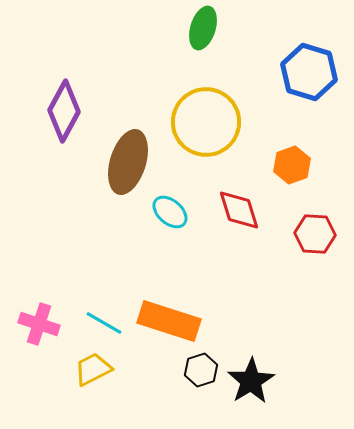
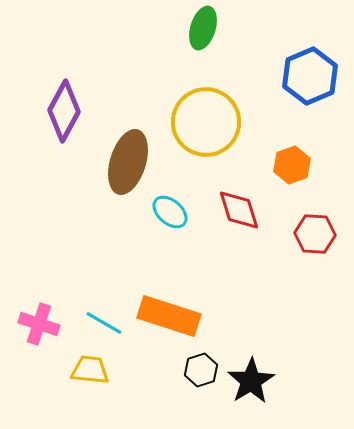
blue hexagon: moved 1 px right, 4 px down; rotated 20 degrees clockwise
orange rectangle: moved 5 px up
yellow trapezoid: moved 3 px left, 1 px down; rotated 33 degrees clockwise
